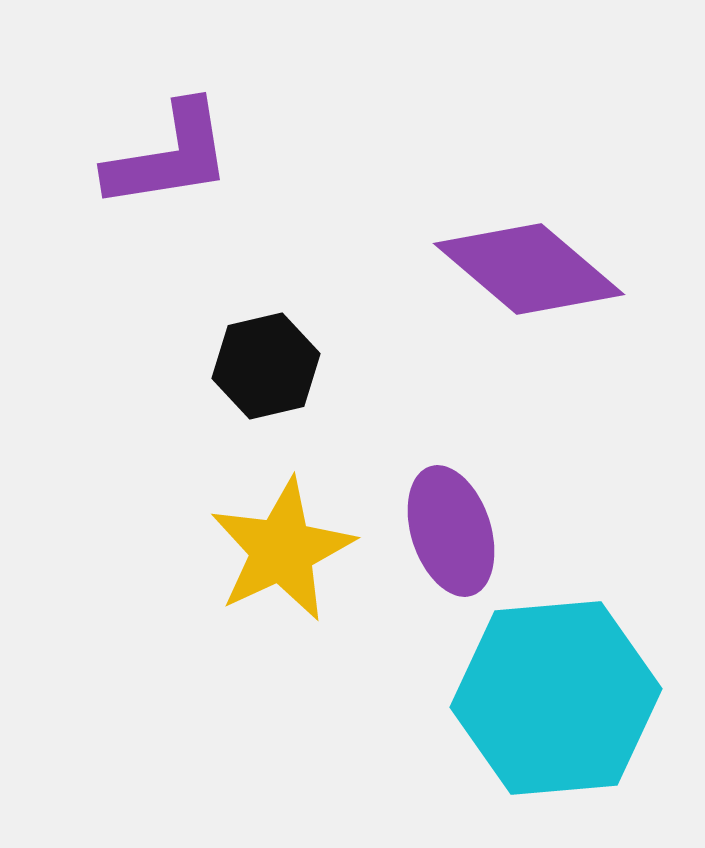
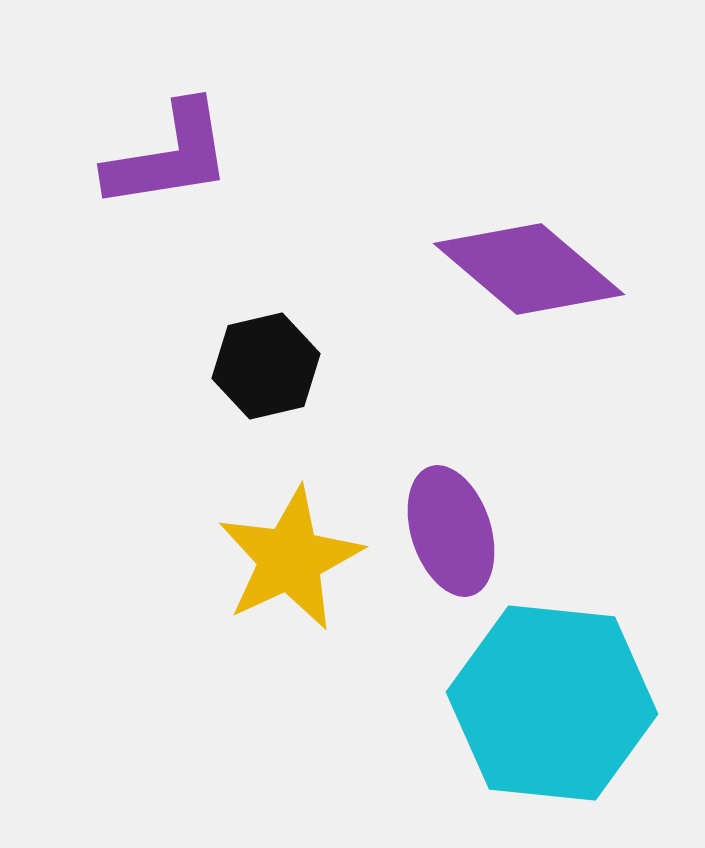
yellow star: moved 8 px right, 9 px down
cyan hexagon: moved 4 px left, 5 px down; rotated 11 degrees clockwise
